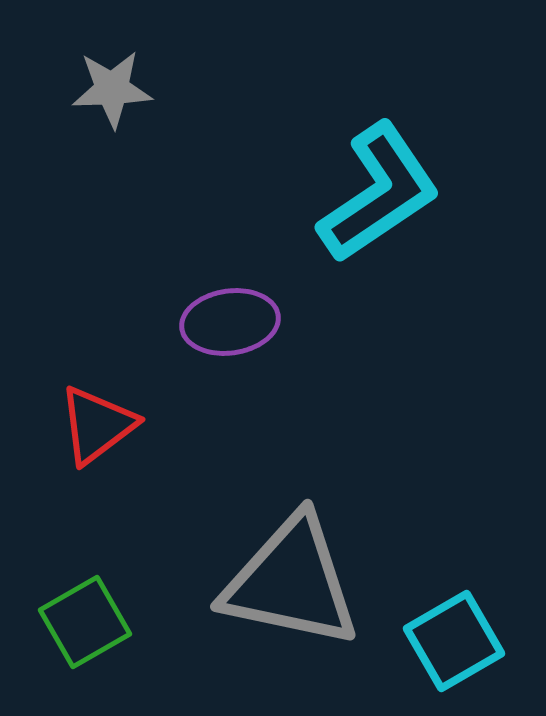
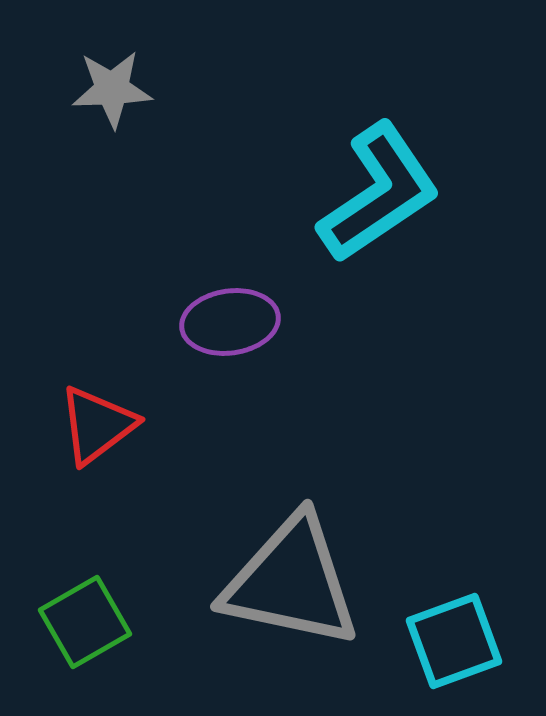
cyan square: rotated 10 degrees clockwise
